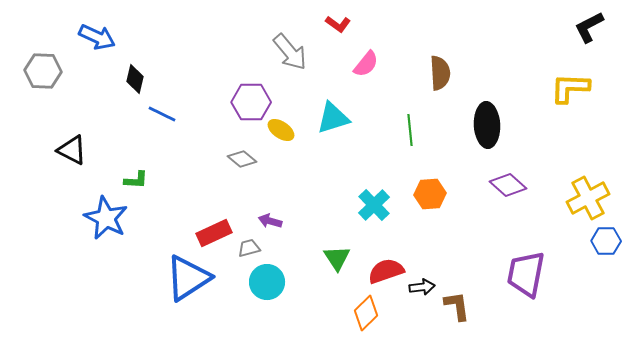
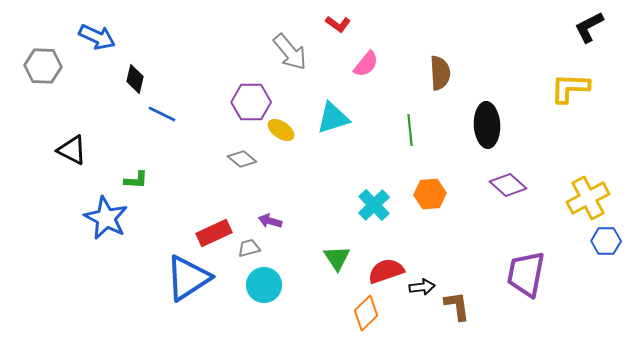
gray hexagon: moved 5 px up
cyan circle: moved 3 px left, 3 px down
